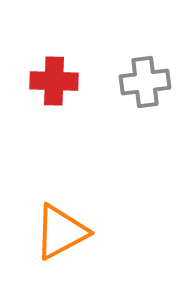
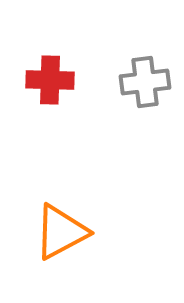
red cross: moved 4 px left, 1 px up
